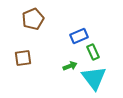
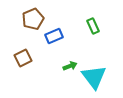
blue rectangle: moved 25 px left
green rectangle: moved 26 px up
brown square: rotated 18 degrees counterclockwise
cyan triangle: moved 1 px up
